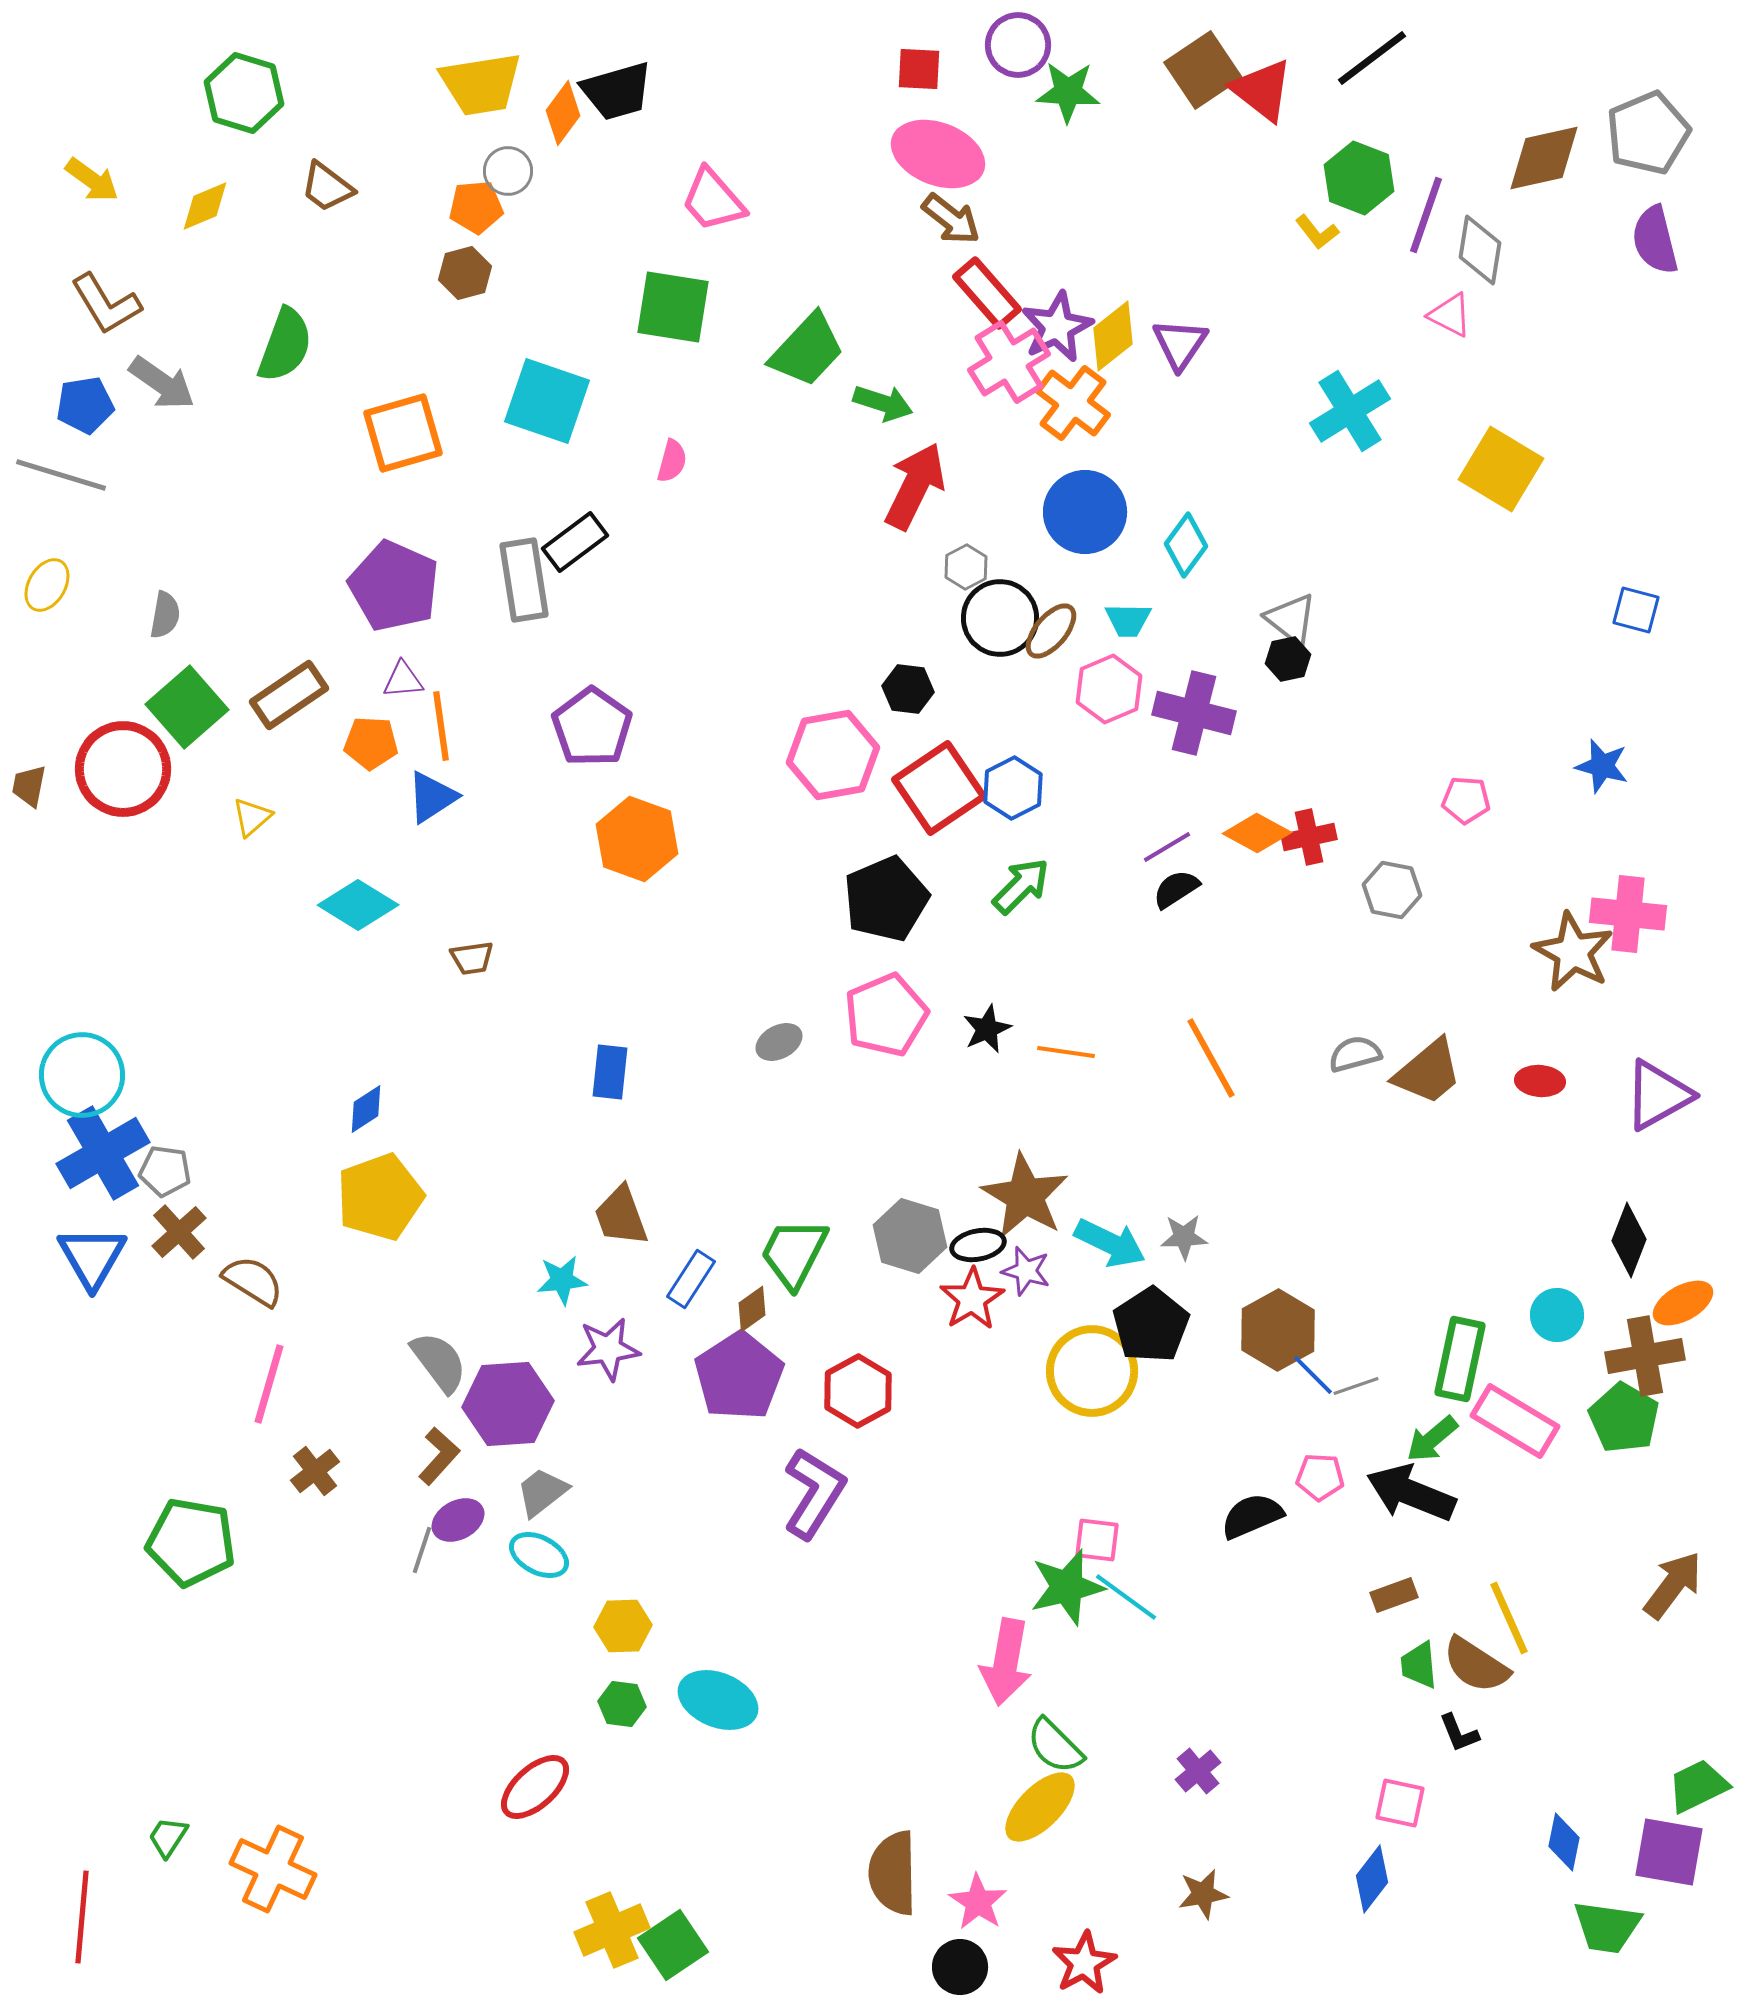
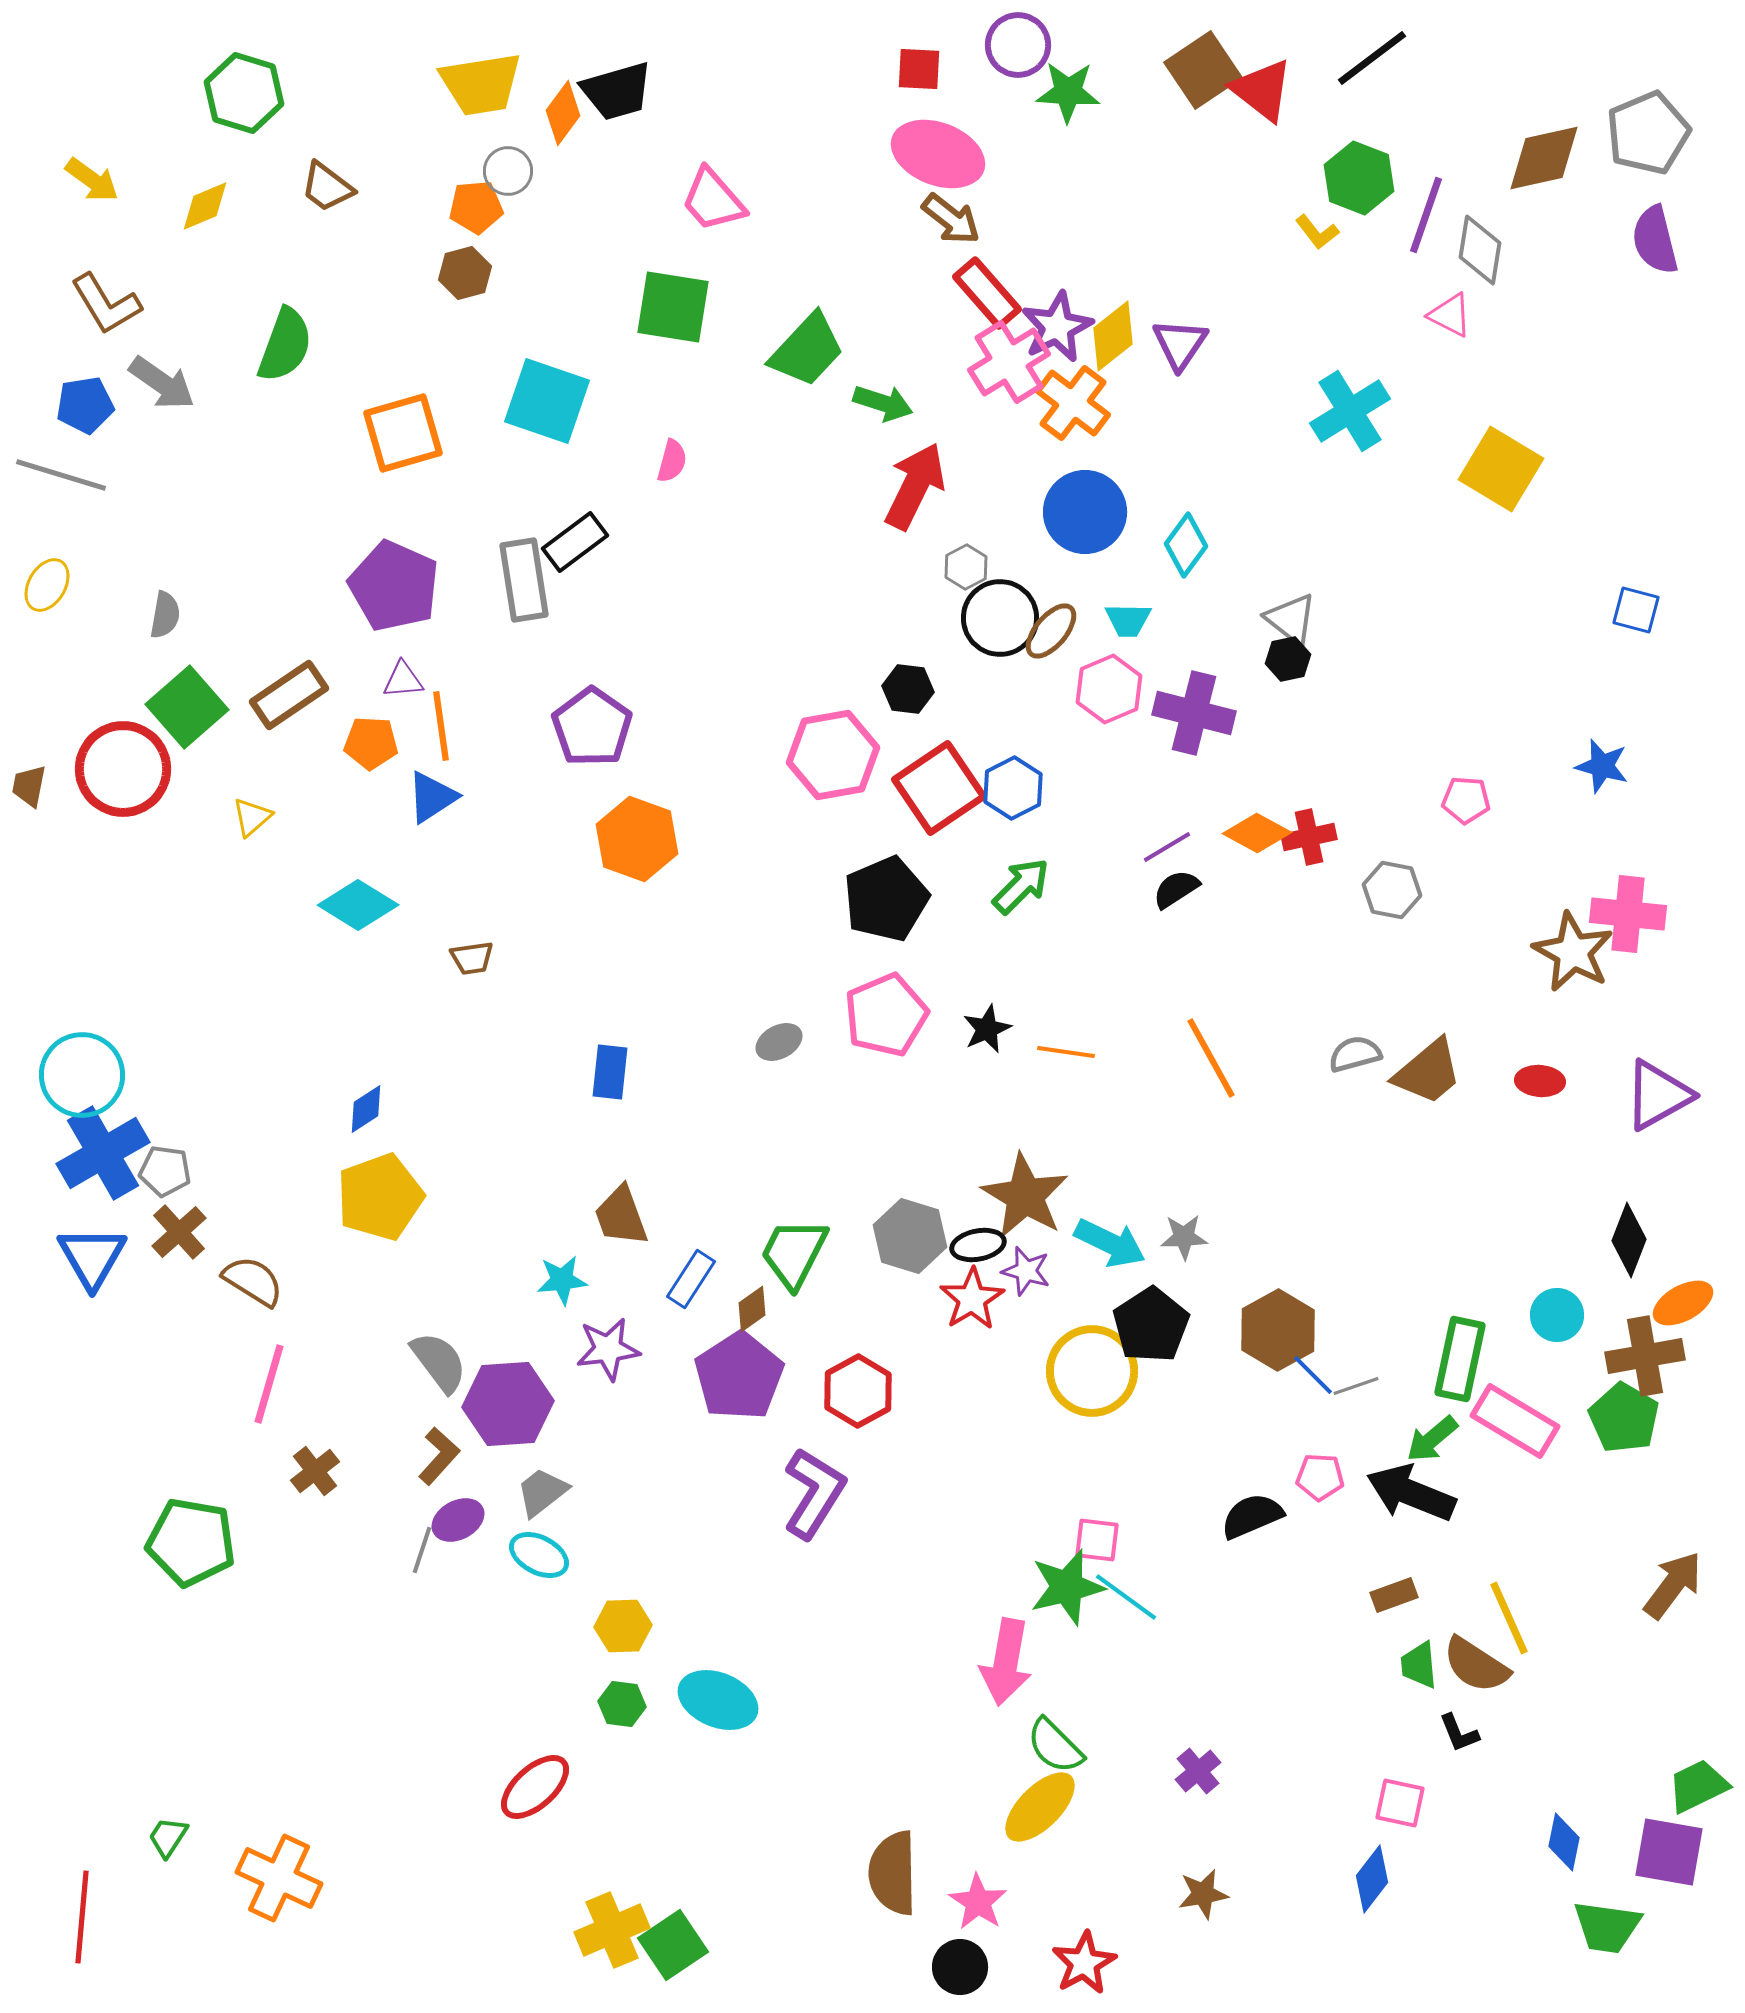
orange cross at (273, 1869): moved 6 px right, 9 px down
